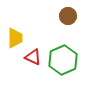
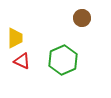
brown circle: moved 14 px right, 2 px down
red triangle: moved 11 px left, 4 px down
